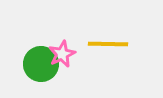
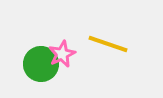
yellow line: rotated 18 degrees clockwise
